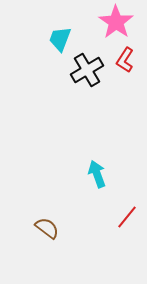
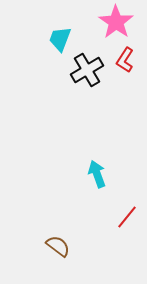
brown semicircle: moved 11 px right, 18 px down
